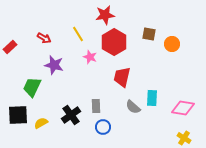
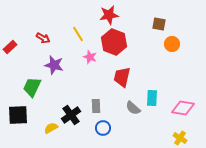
red star: moved 4 px right
brown square: moved 10 px right, 10 px up
red arrow: moved 1 px left
red hexagon: rotated 10 degrees counterclockwise
gray semicircle: moved 1 px down
yellow semicircle: moved 10 px right, 5 px down
blue circle: moved 1 px down
yellow cross: moved 4 px left
